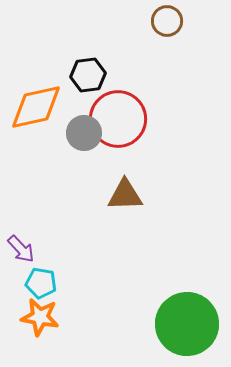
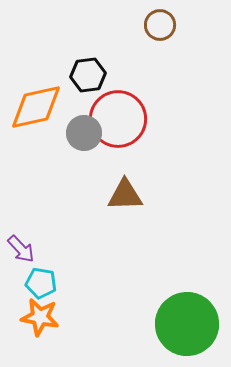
brown circle: moved 7 px left, 4 px down
